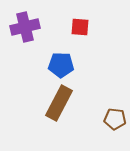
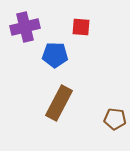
red square: moved 1 px right
blue pentagon: moved 6 px left, 10 px up
